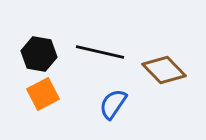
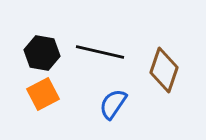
black hexagon: moved 3 px right, 1 px up
brown diamond: rotated 63 degrees clockwise
